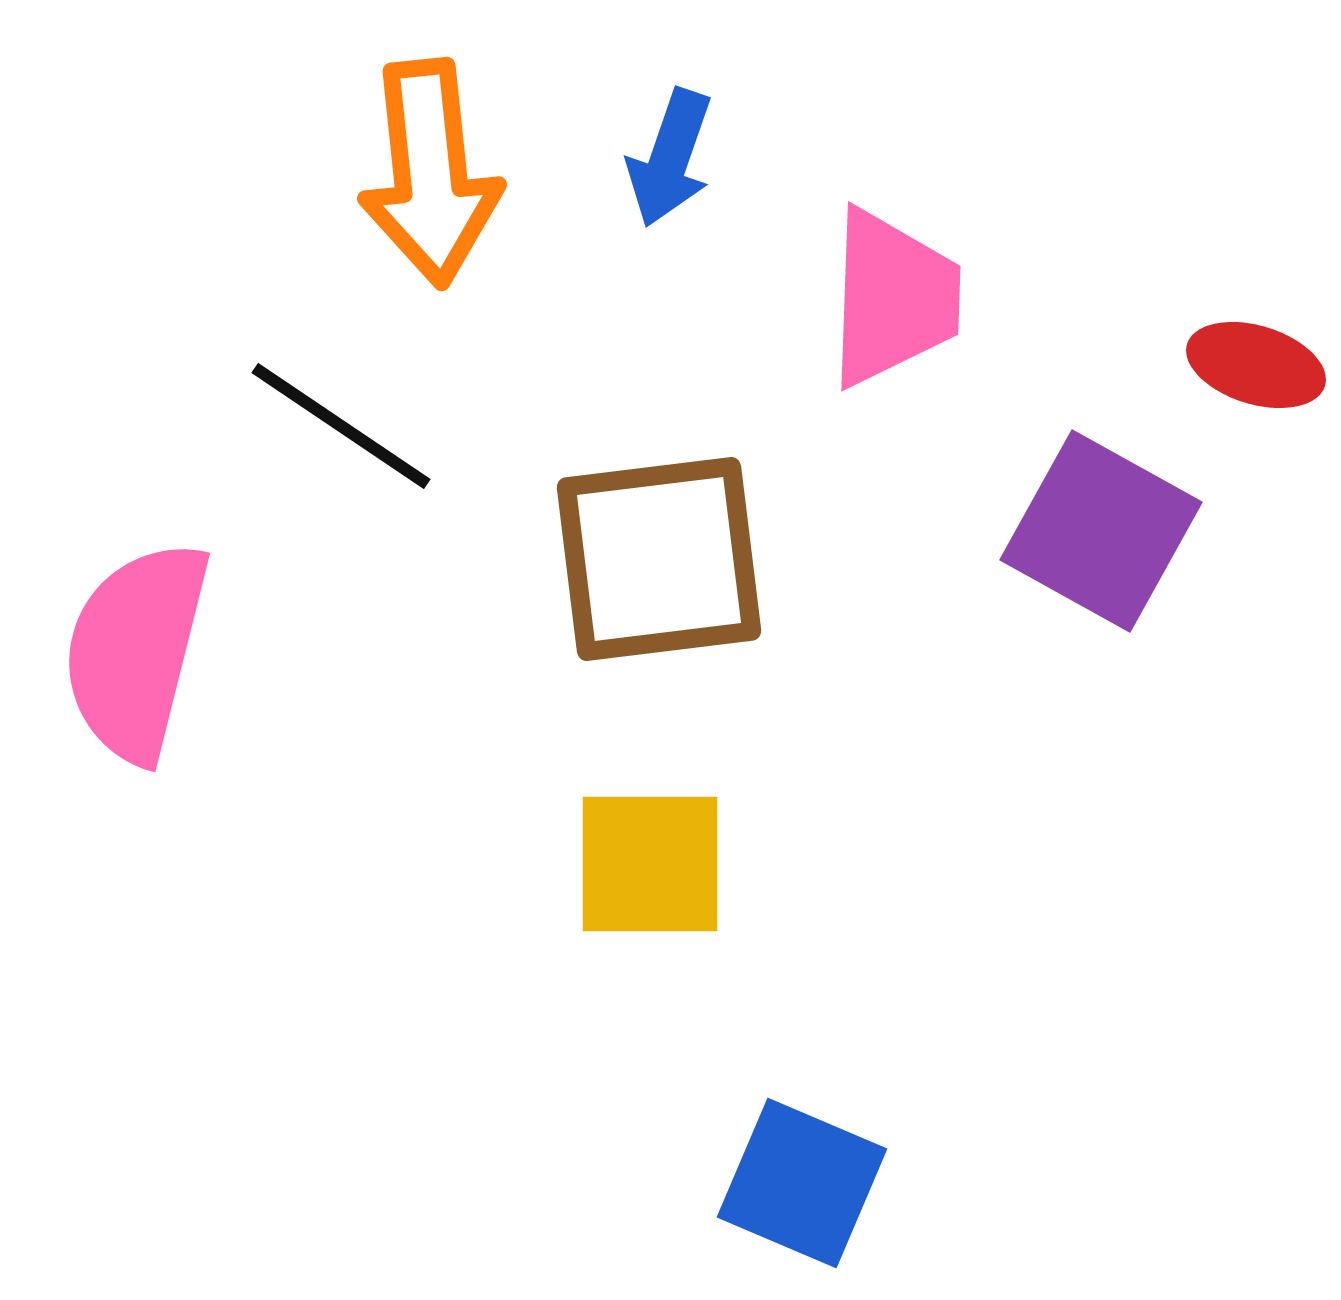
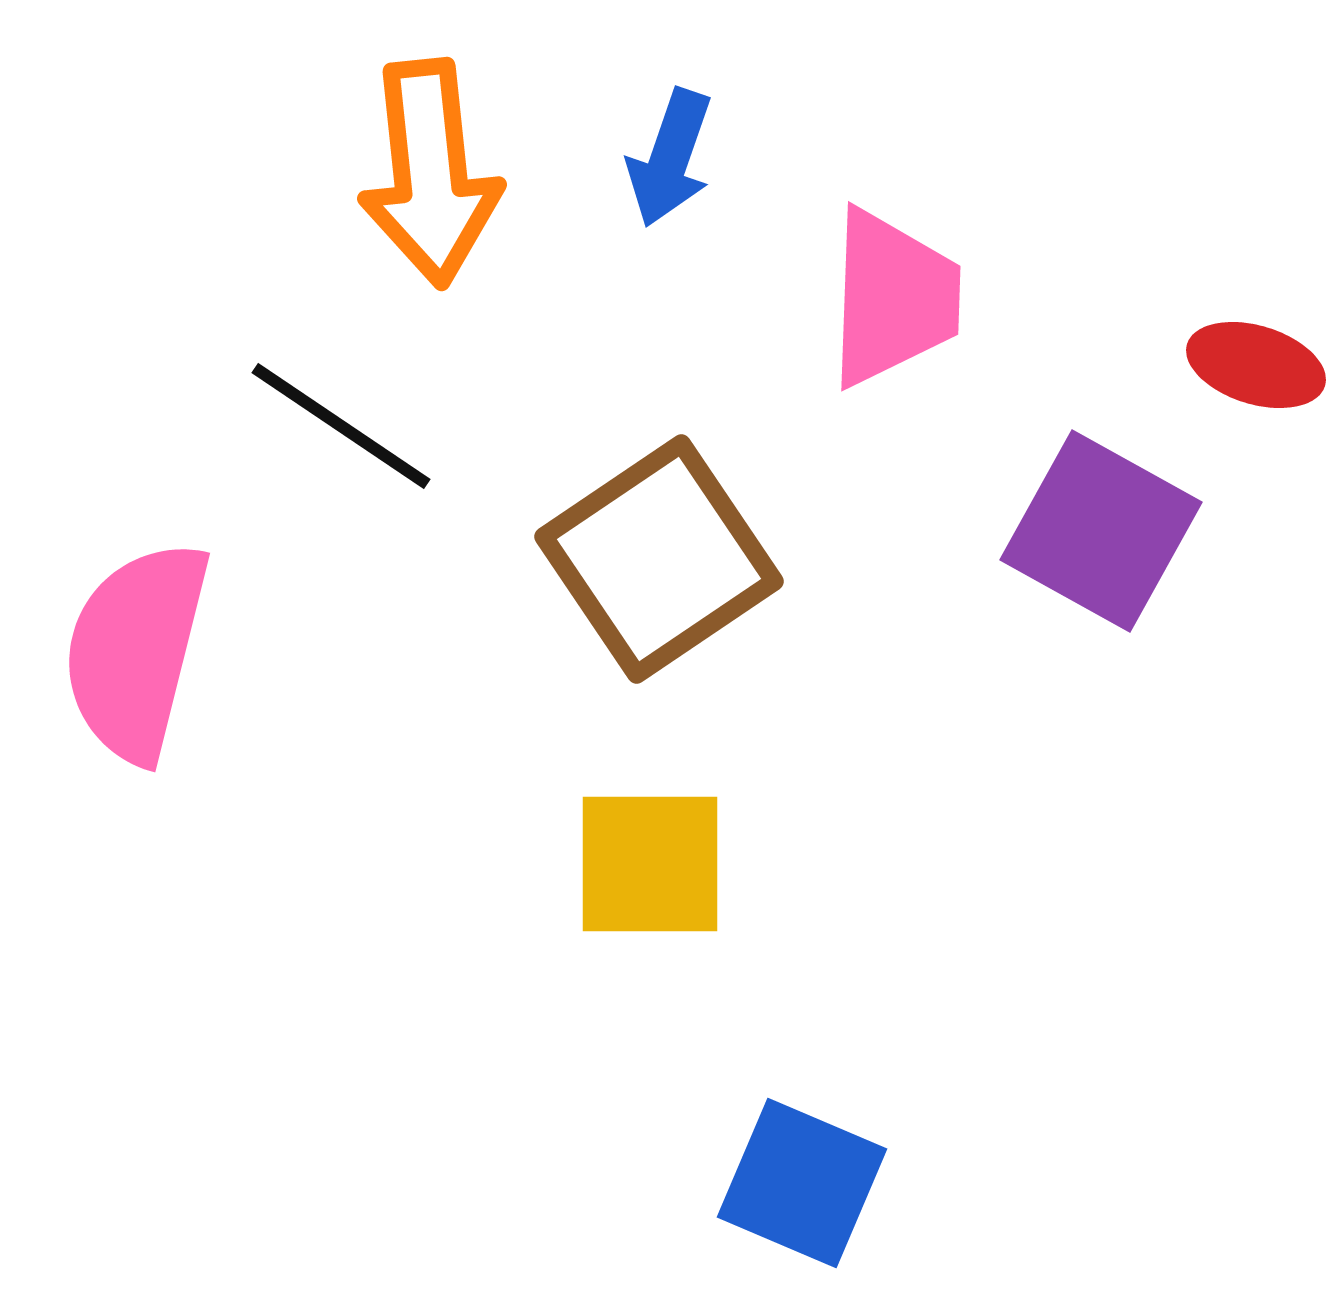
brown square: rotated 27 degrees counterclockwise
